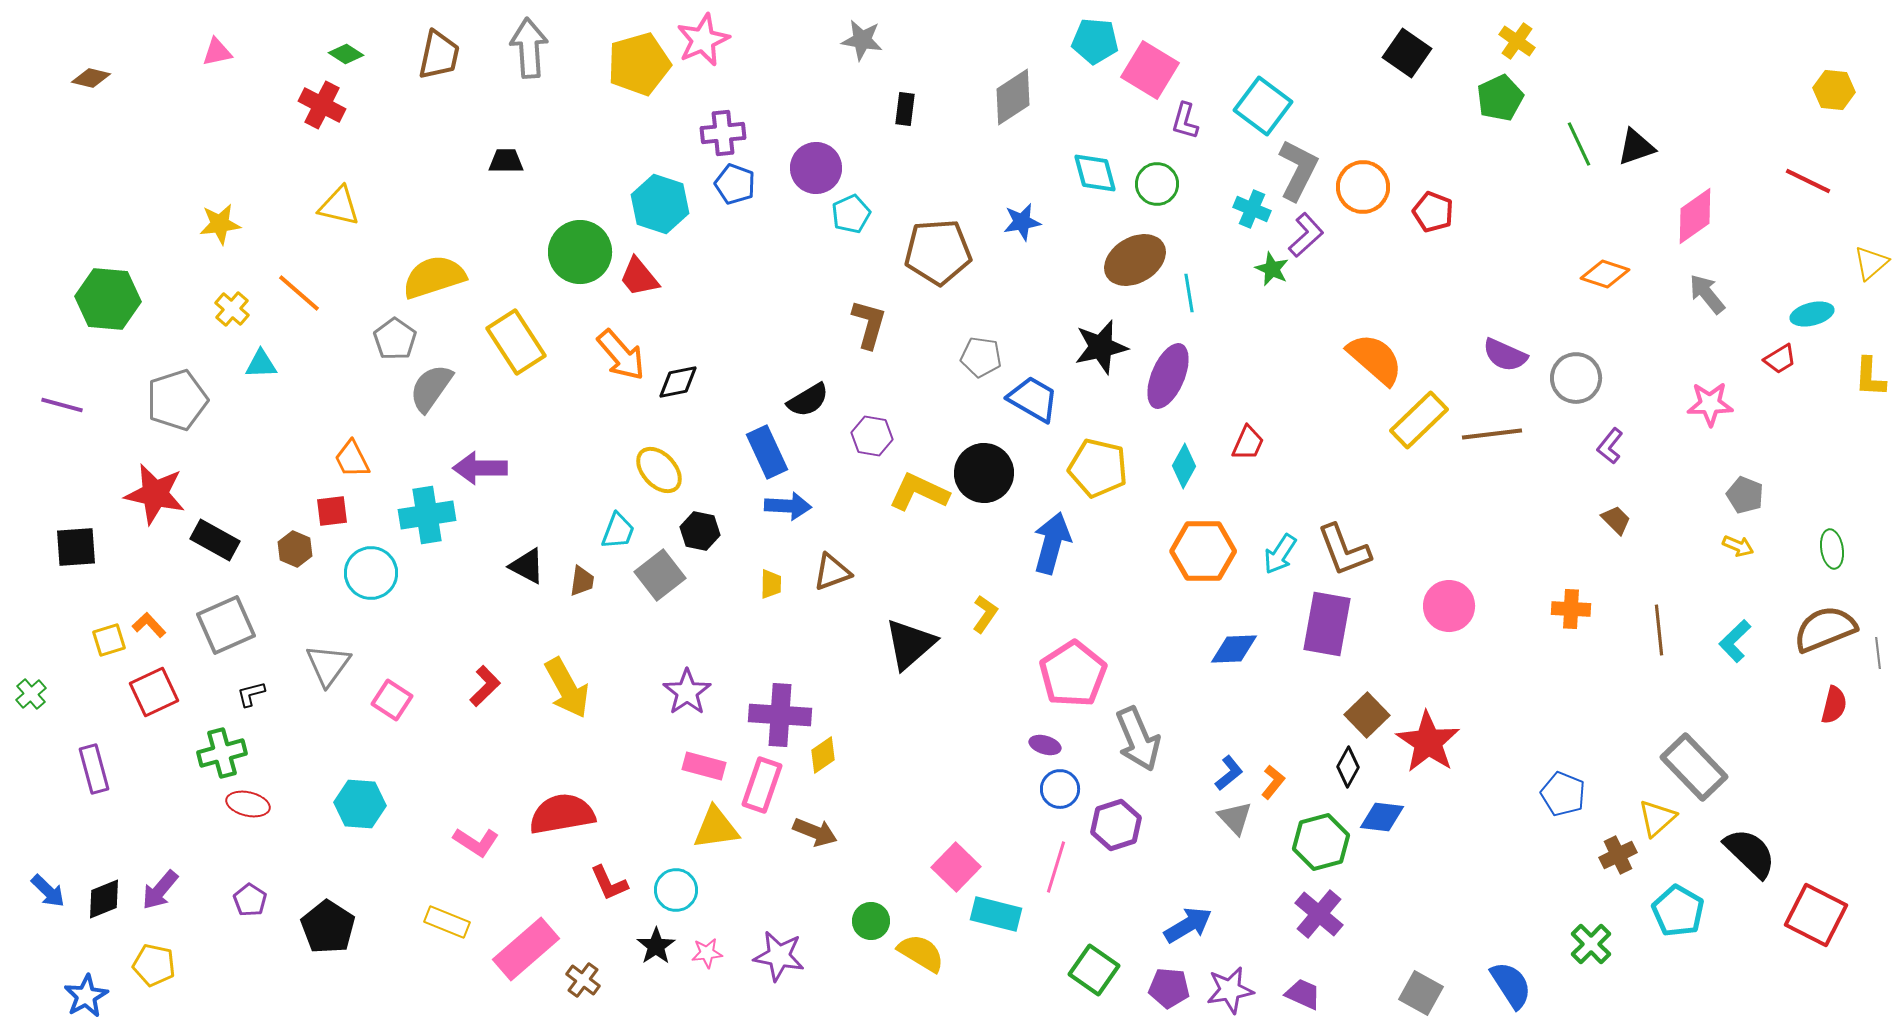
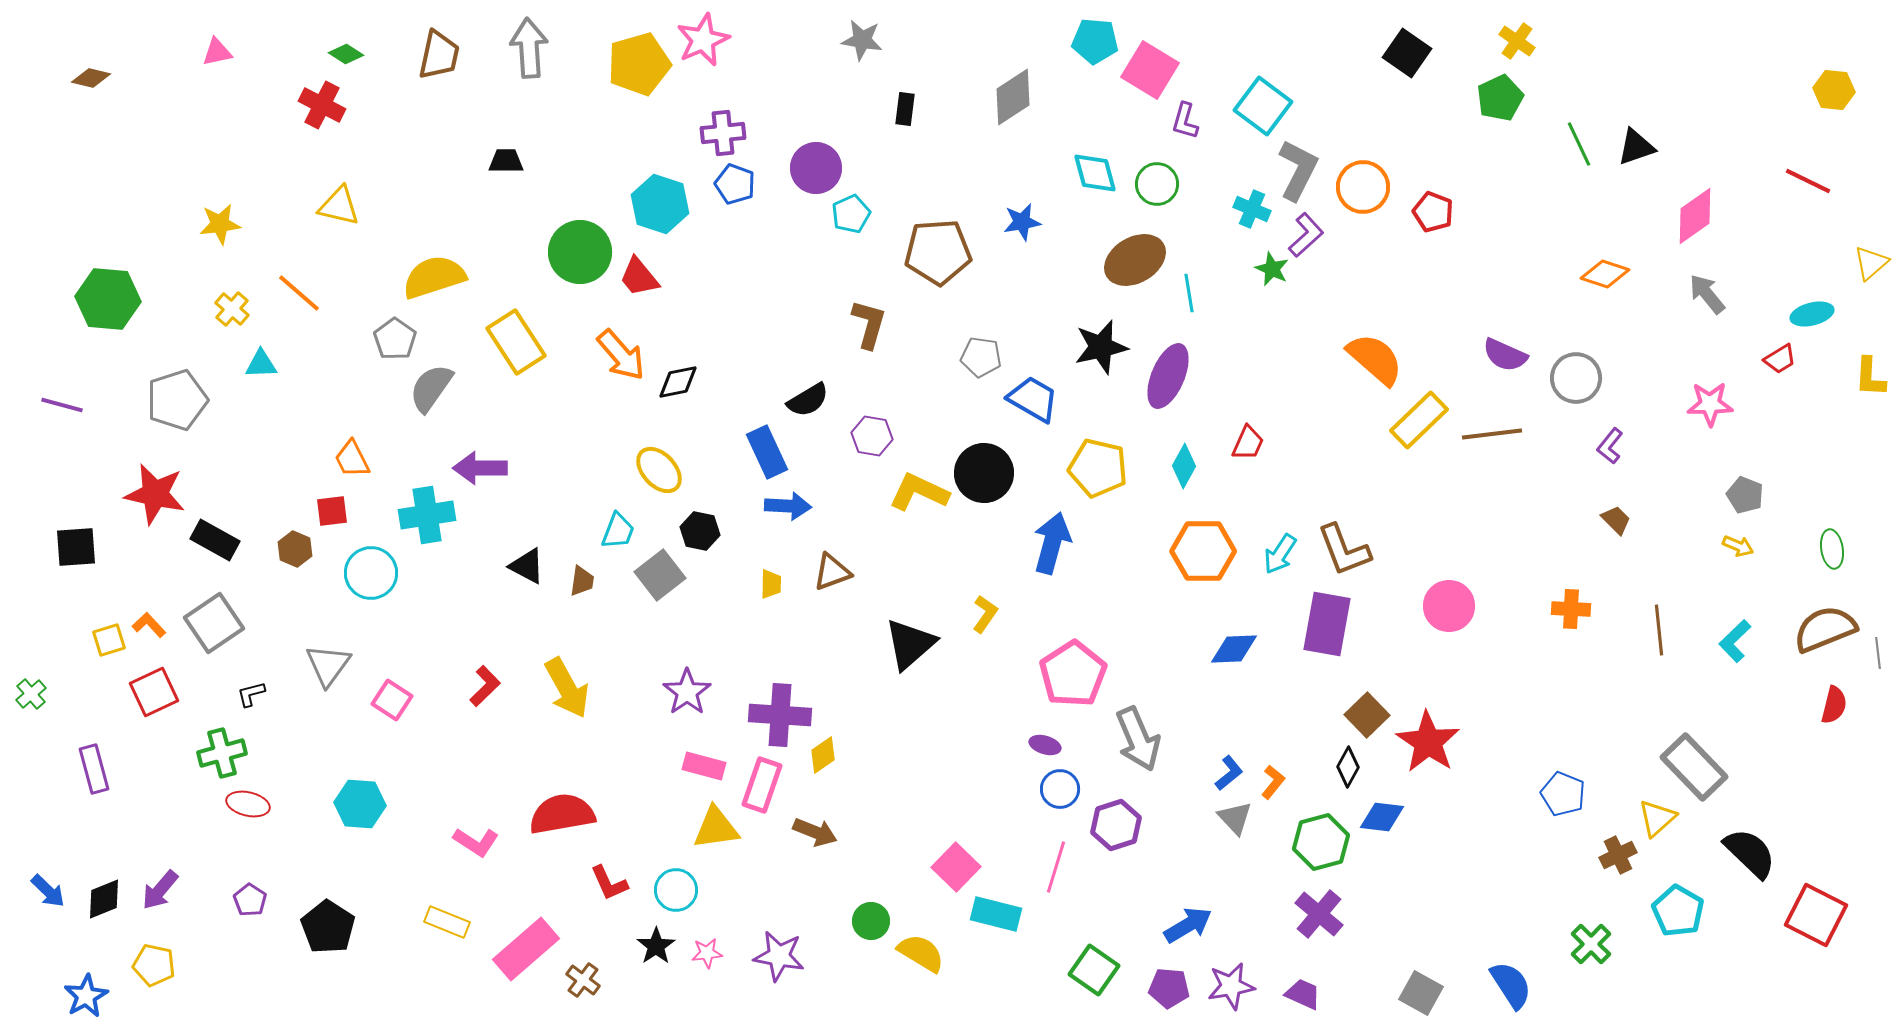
gray square at (226, 625): moved 12 px left, 2 px up; rotated 10 degrees counterclockwise
purple star at (1230, 990): moved 1 px right, 4 px up
